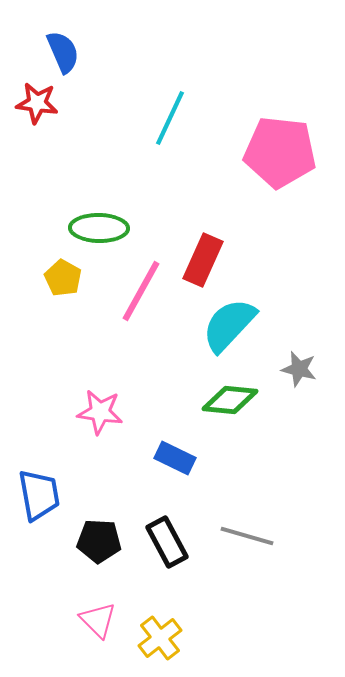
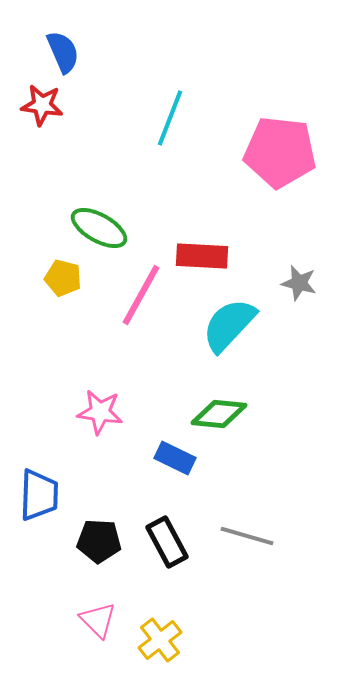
red star: moved 5 px right, 2 px down
cyan line: rotated 4 degrees counterclockwise
green ellipse: rotated 28 degrees clockwise
red rectangle: moved 1 px left, 4 px up; rotated 69 degrees clockwise
yellow pentagon: rotated 15 degrees counterclockwise
pink line: moved 4 px down
gray star: moved 86 px up
green diamond: moved 11 px left, 14 px down
blue trapezoid: rotated 12 degrees clockwise
yellow cross: moved 2 px down
